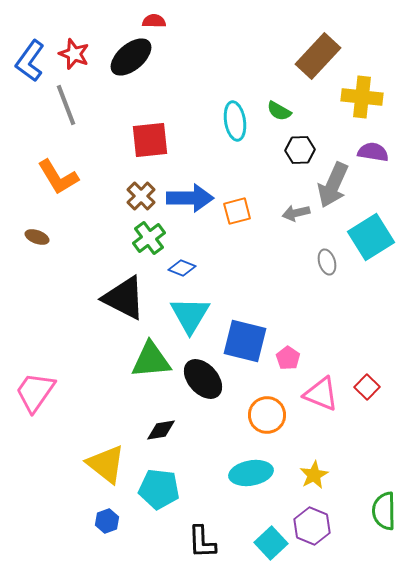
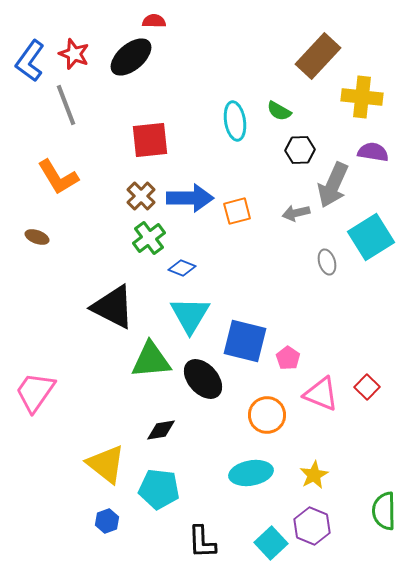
black triangle at (124, 298): moved 11 px left, 9 px down
